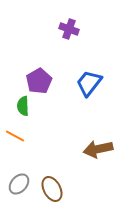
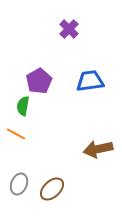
purple cross: rotated 24 degrees clockwise
blue trapezoid: moved 1 px right, 2 px up; rotated 44 degrees clockwise
green semicircle: rotated 12 degrees clockwise
orange line: moved 1 px right, 2 px up
gray ellipse: rotated 20 degrees counterclockwise
brown ellipse: rotated 75 degrees clockwise
